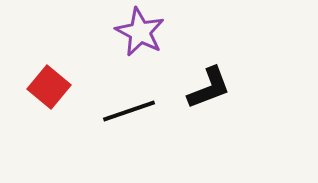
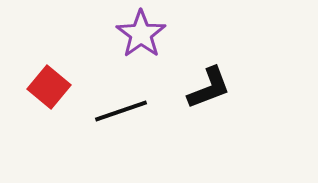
purple star: moved 1 px right, 2 px down; rotated 9 degrees clockwise
black line: moved 8 px left
